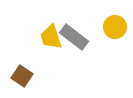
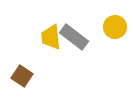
yellow trapezoid: rotated 12 degrees clockwise
